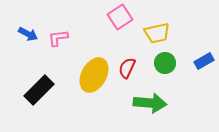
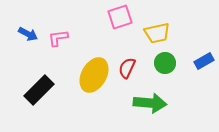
pink square: rotated 15 degrees clockwise
